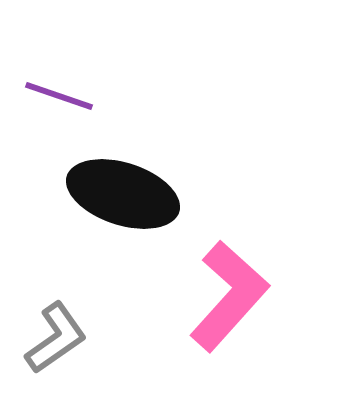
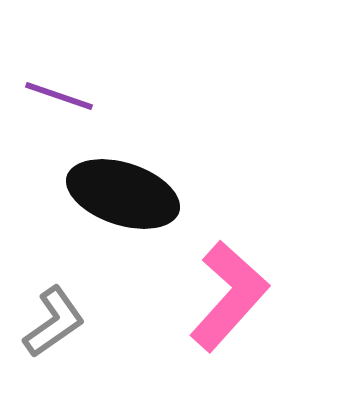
gray L-shape: moved 2 px left, 16 px up
